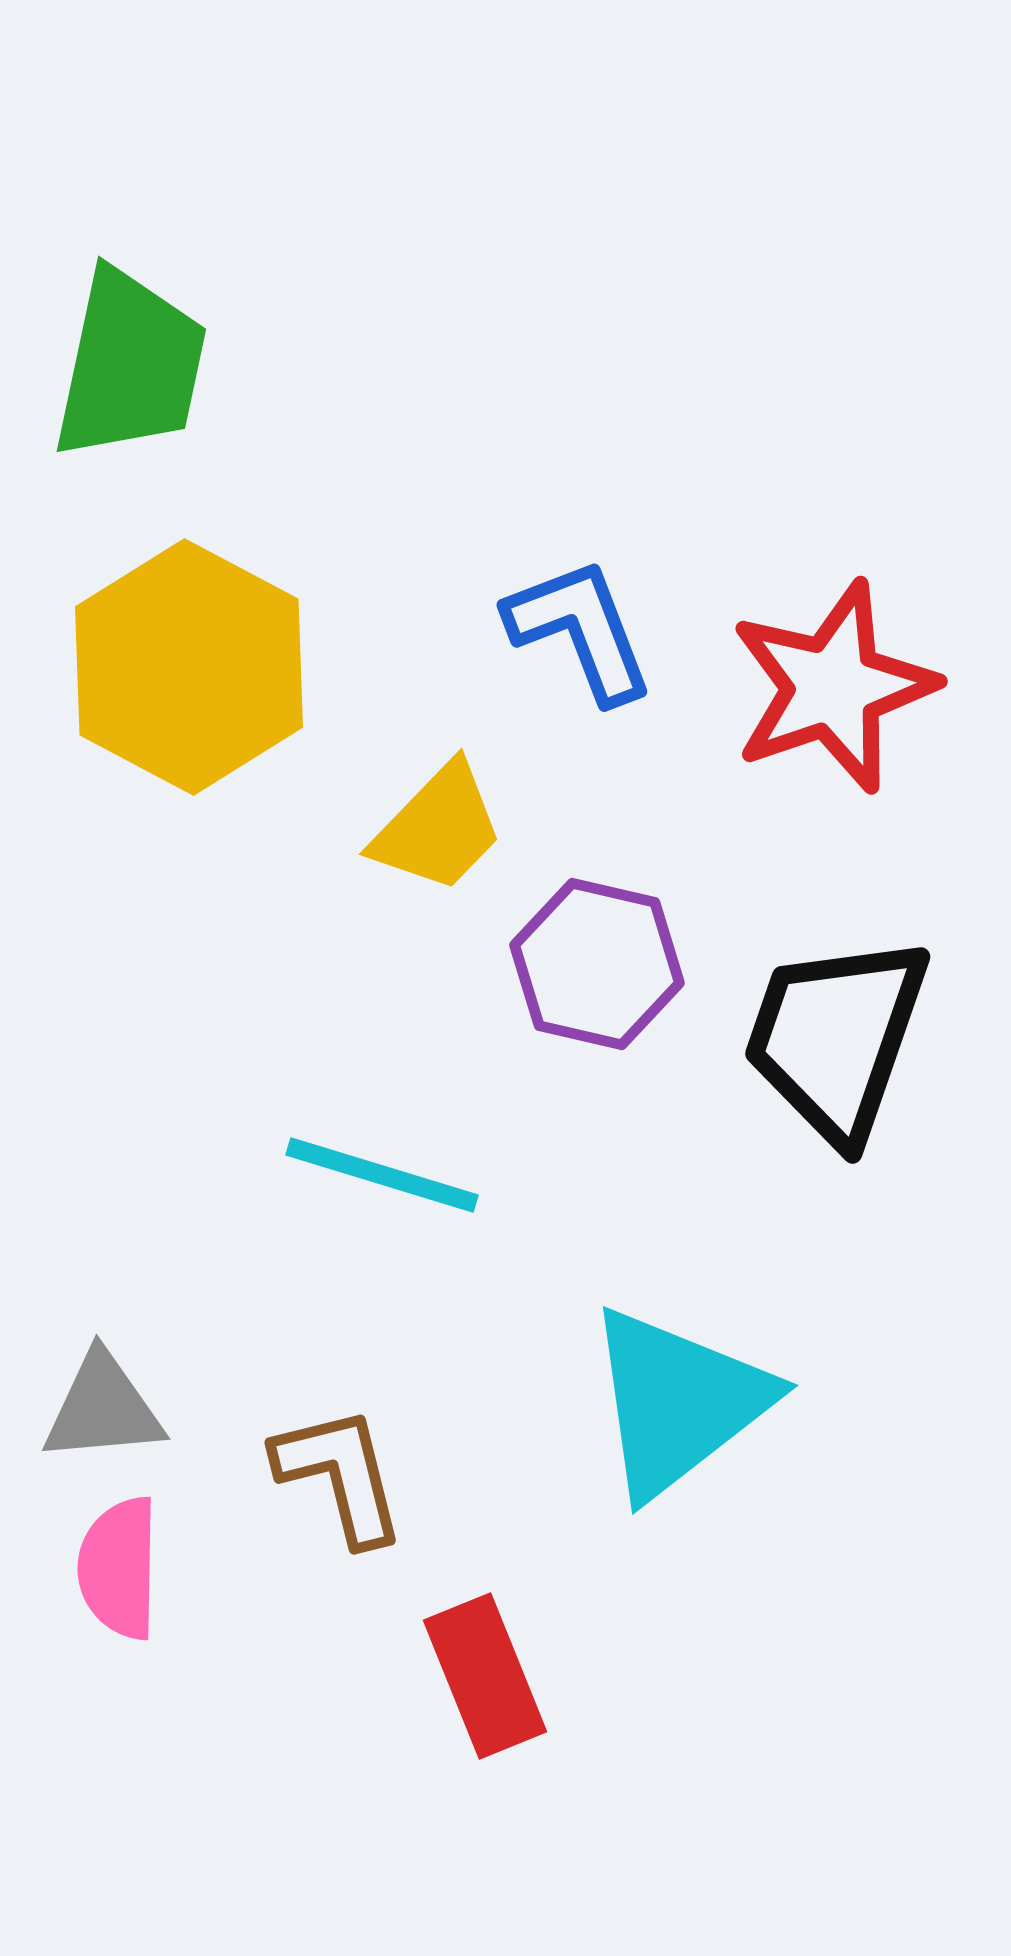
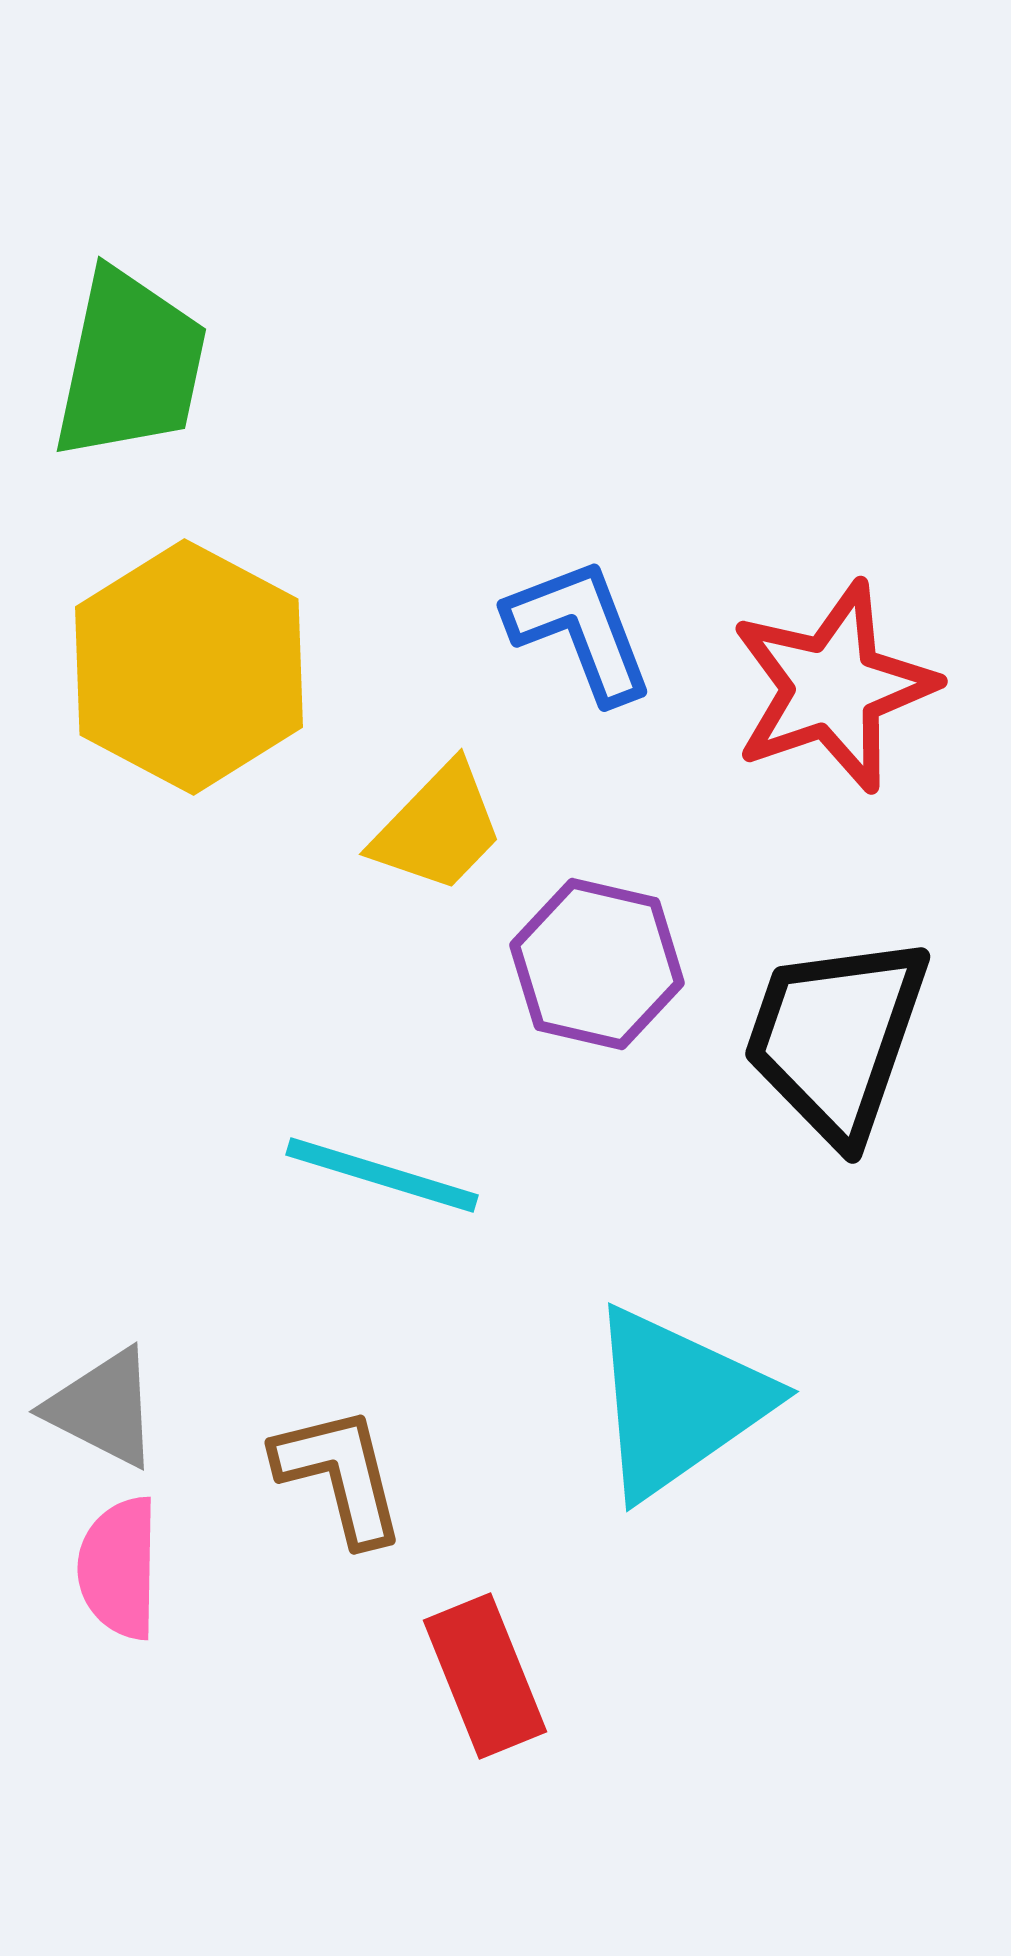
cyan triangle: rotated 3 degrees clockwise
gray triangle: rotated 32 degrees clockwise
